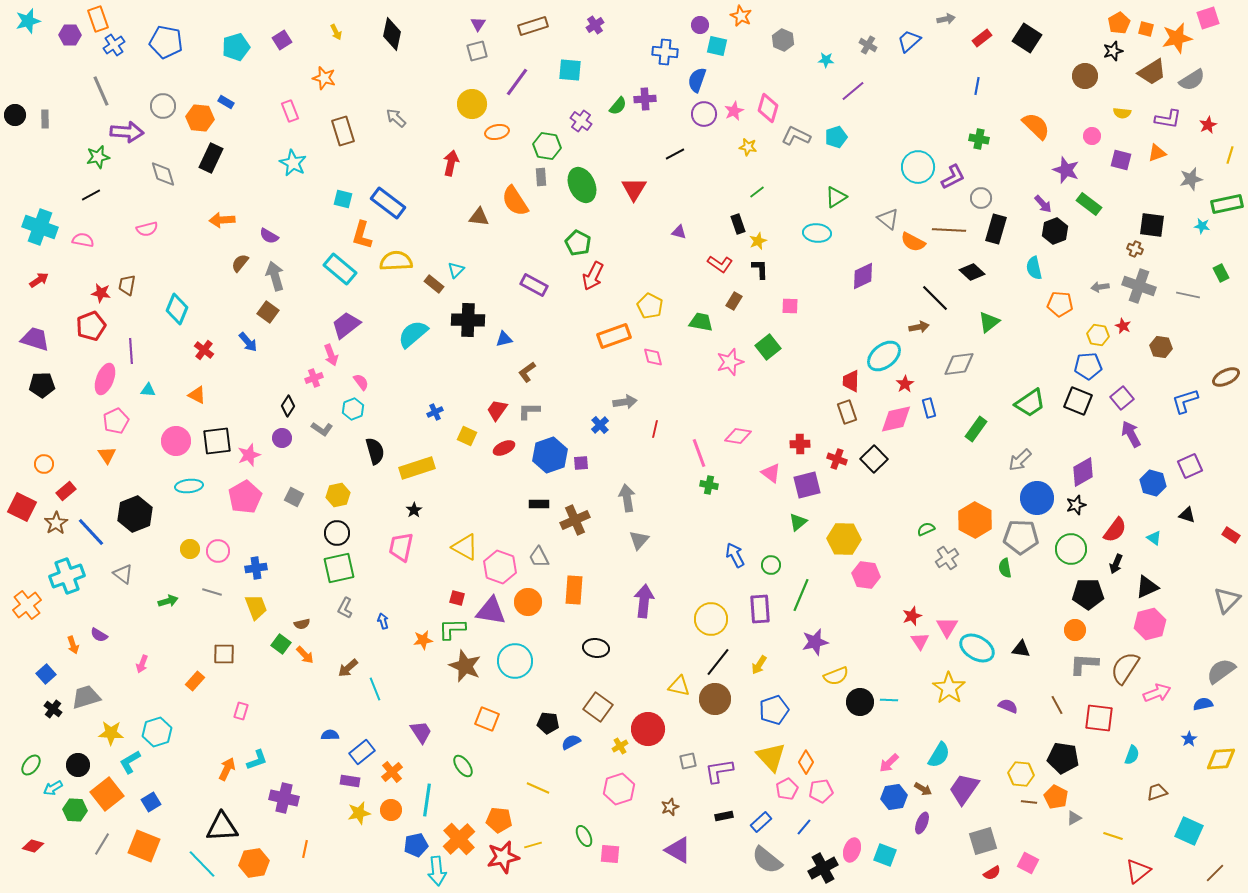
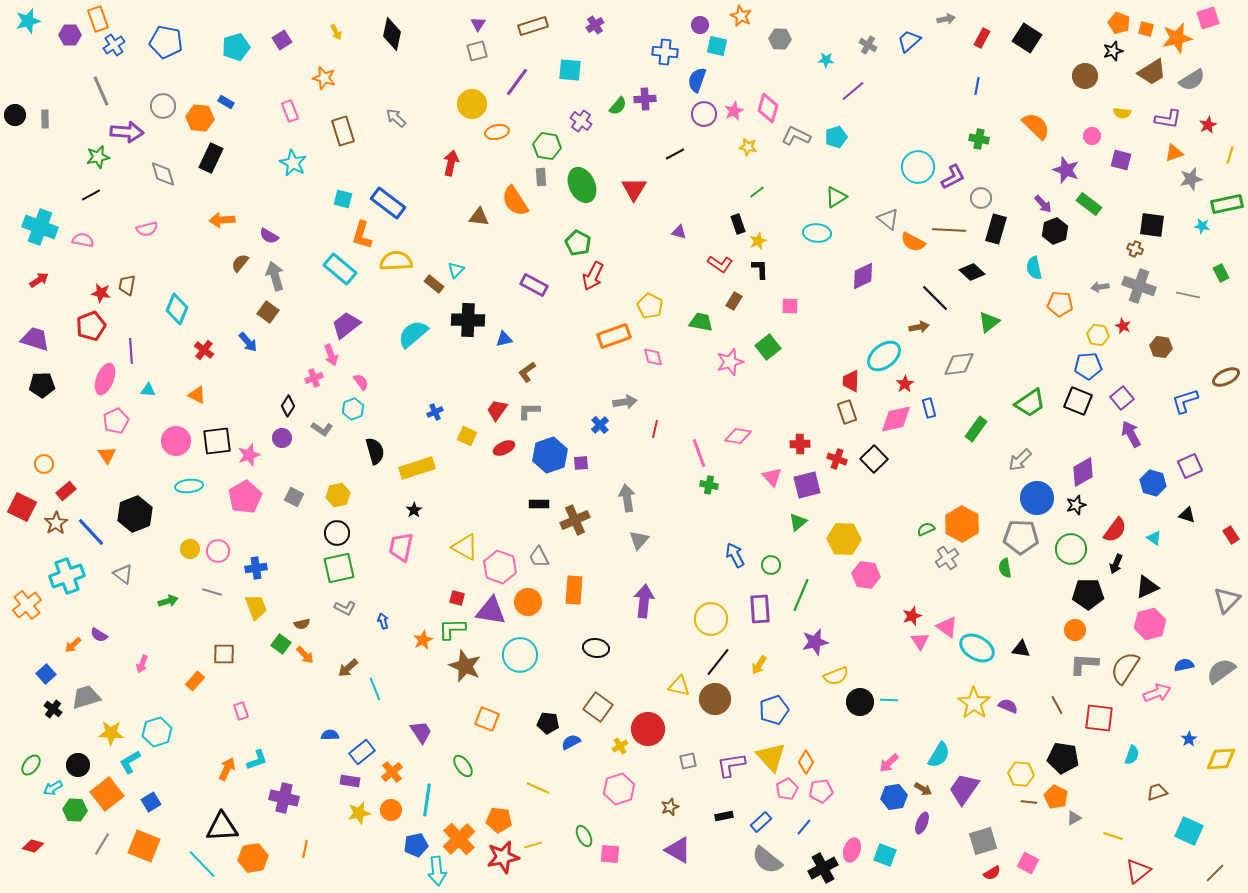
orange pentagon at (1119, 23): rotated 20 degrees counterclockwise
red rectangle at (982, 38): rotated 24 degrees counterclockwise
gray hexagon at (783, 40): moved 3 px left, 1 px up; rotated 20 degrees counterclockwise
orange triangle at (1157, 153): moved 17 px right
pink triangle at (771, 473): moved 1 px right, 4 px down; rotated 10 degrees clockwise
orange hexagon at (975, 520): moved 13 px left, 4 px down
red rectangle at (1231, 535): rotated 24 degrees clockwise
gray L-shape at (345, 608): rotated 90 degrees counterclockwise
pink triangle at (947, 627): rotated 25 degrees counterclockwise
orange star at (423, 640): rotated 18 degrees counterclockwise
orange arrow at (73, 645): rotated 66 degrees clockwise
cyan circle at (515, 661): moved 5 px right, 6 px up
yellow star at (949, 688): moved 25 px right, 15 px down
blue semicircle at (1203, 704): moved 19 px left, 39 px up
pink rectangle at (241, 711): rotated 36 degrees counterclockwise
purple L-shape at (719, 771): moved 12 px right, 6 px up
orange hexagon at (254, 863): moved 1 px left, 5 px up
